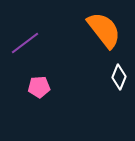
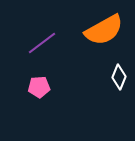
orange semicircle: rotated 99 degrees clockwise
purple line: moved 17 px right
